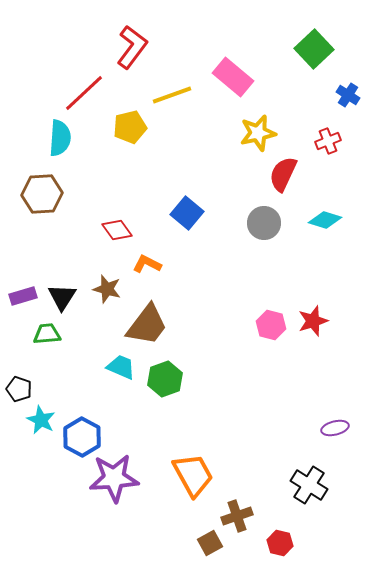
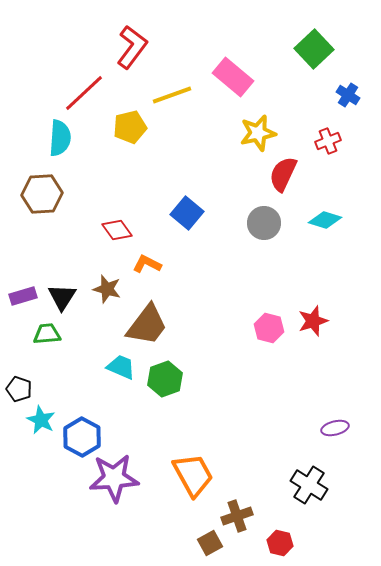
pink hexagon: moved 2 px left, 3 px down
